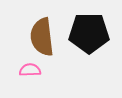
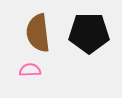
brown semicircle: moved 4 px left, 4 px up
